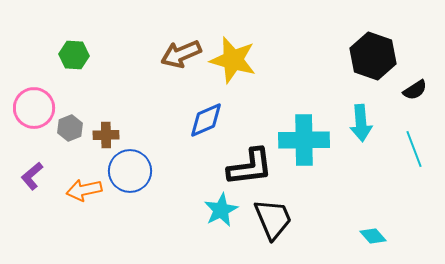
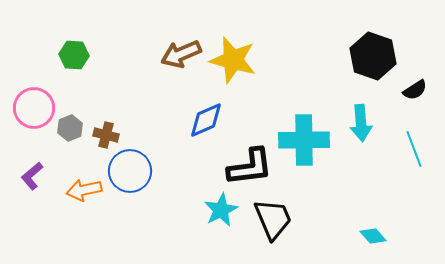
brown cross: rotated 15 degrees clockwise
